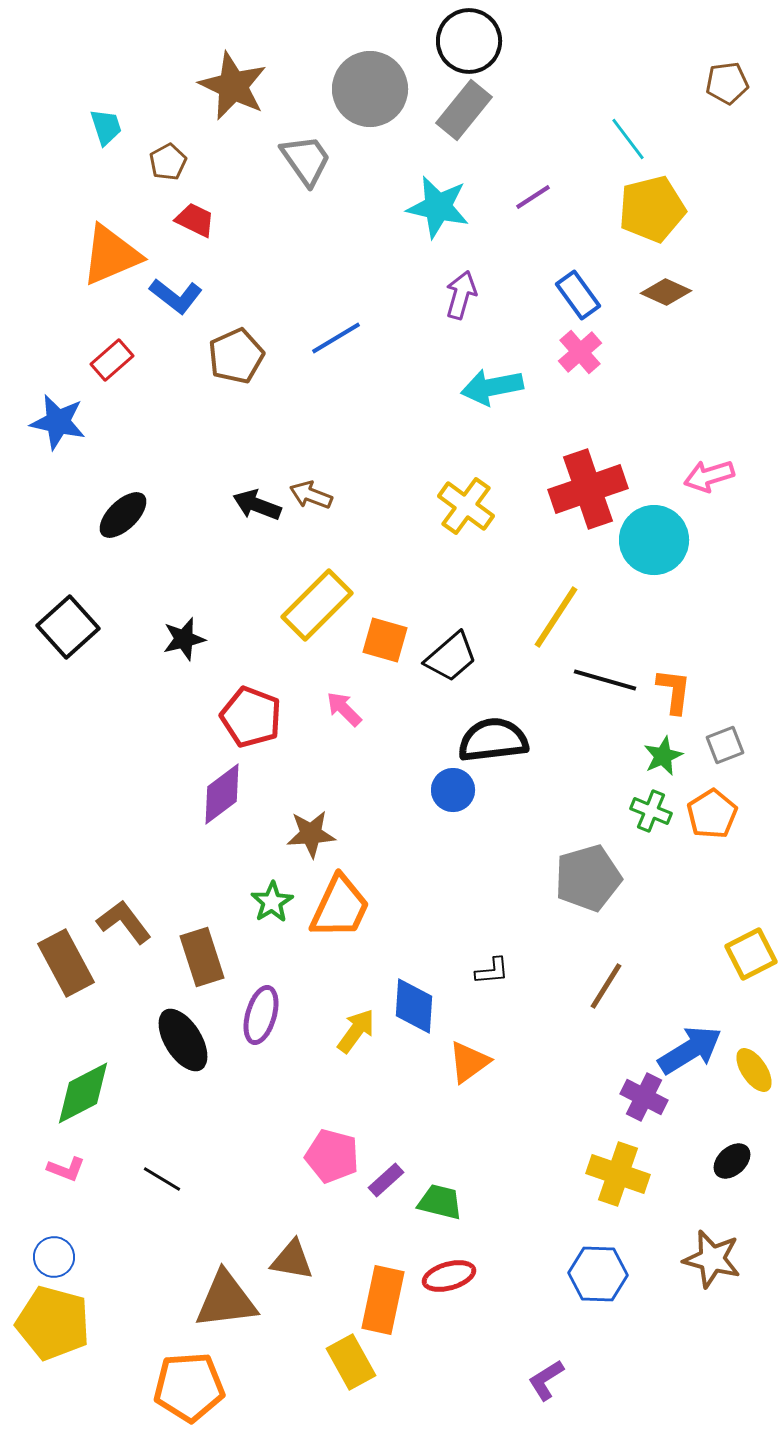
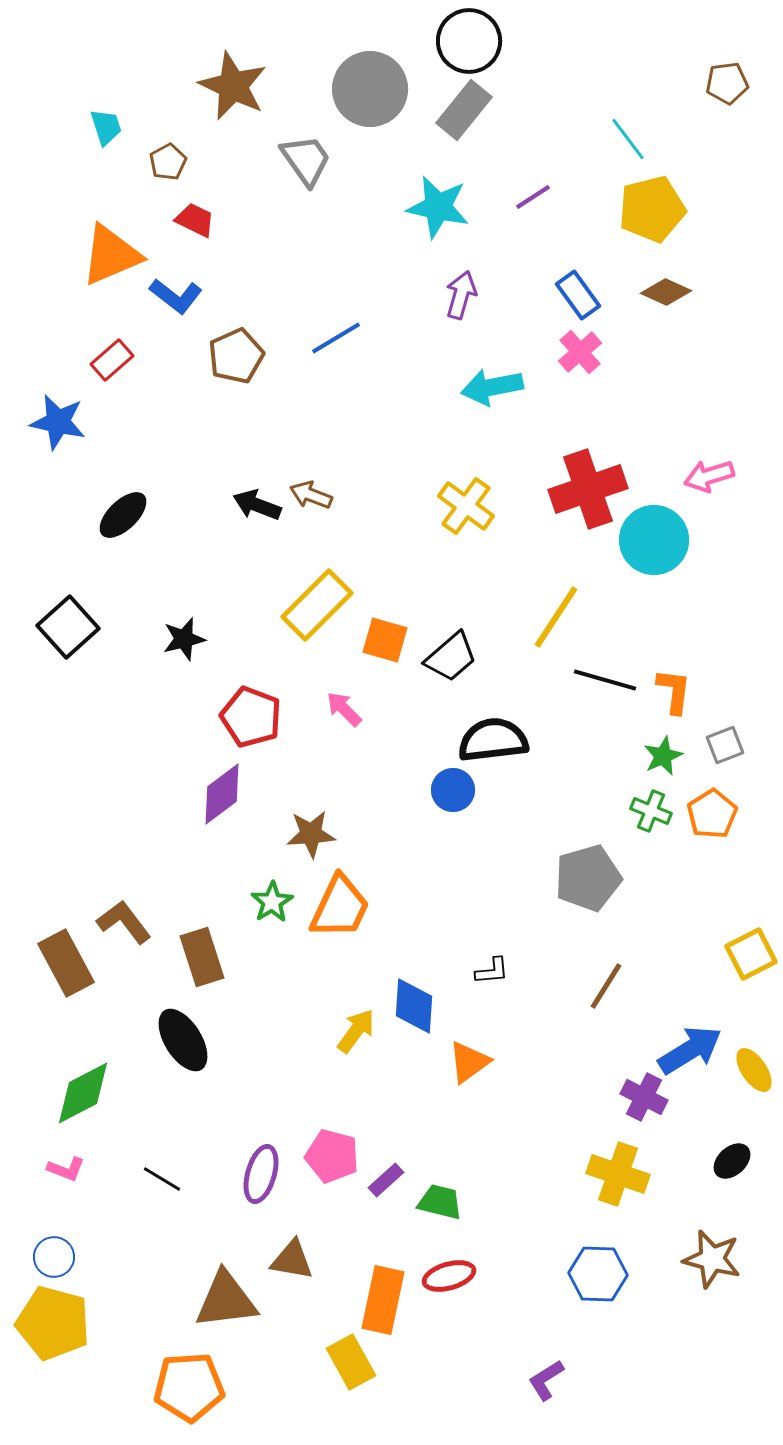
purple ellipse at (261, 1015): moved 159 px down
